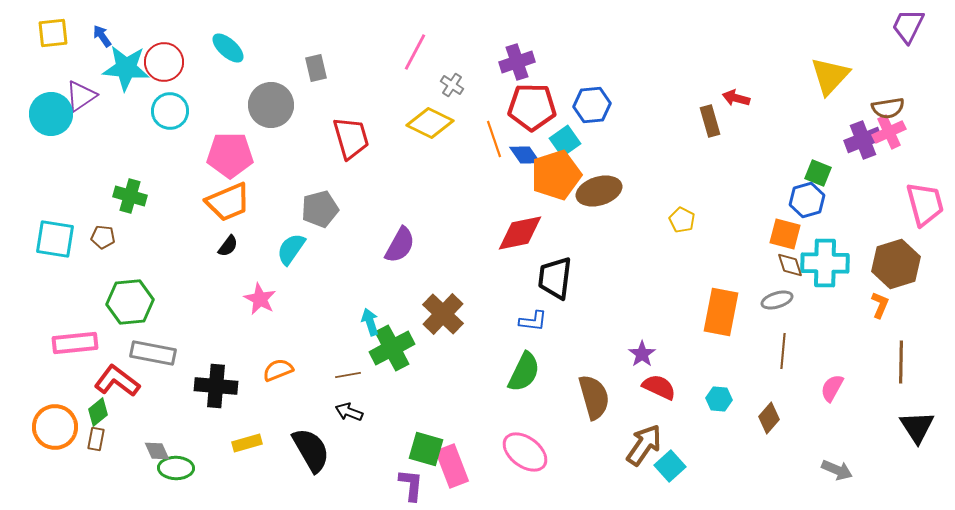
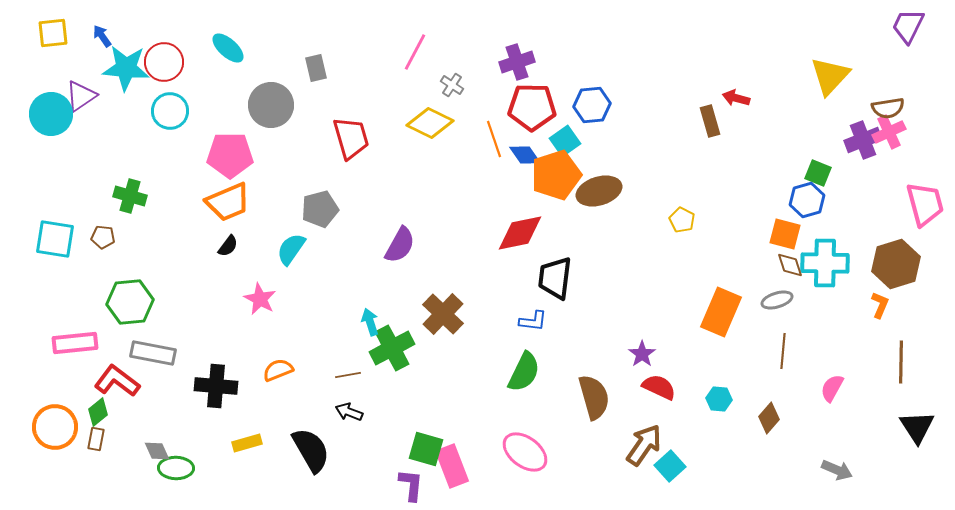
orange rectangle at (721, 312): rotated 12 degrees clockwise
